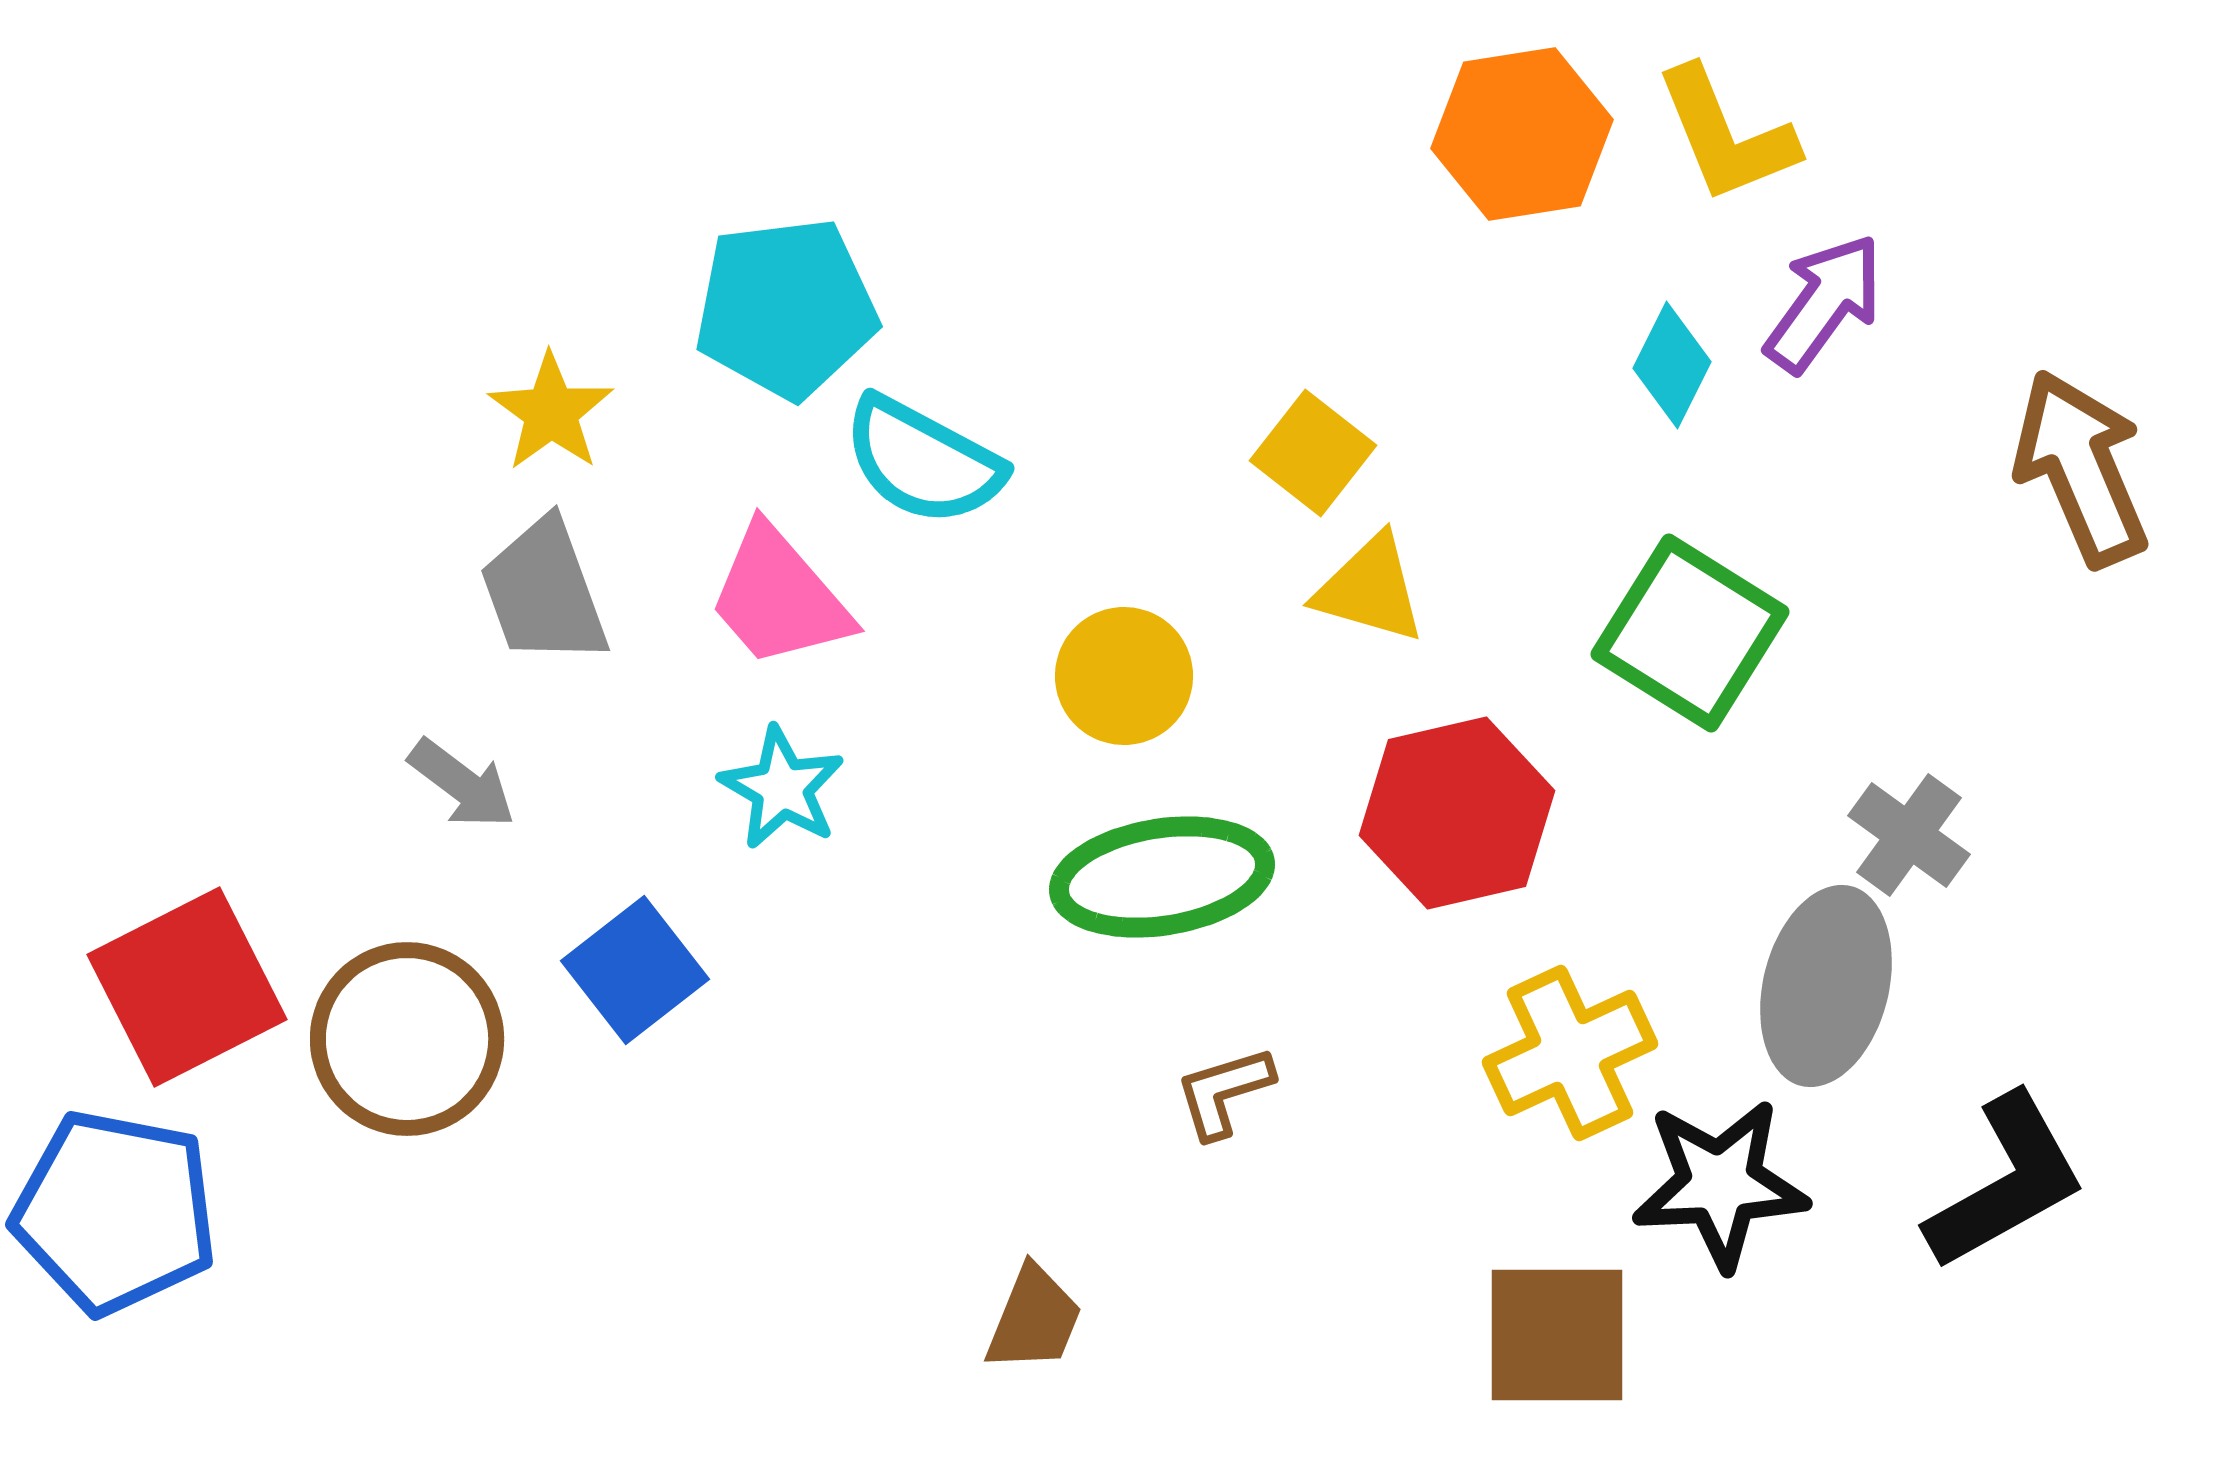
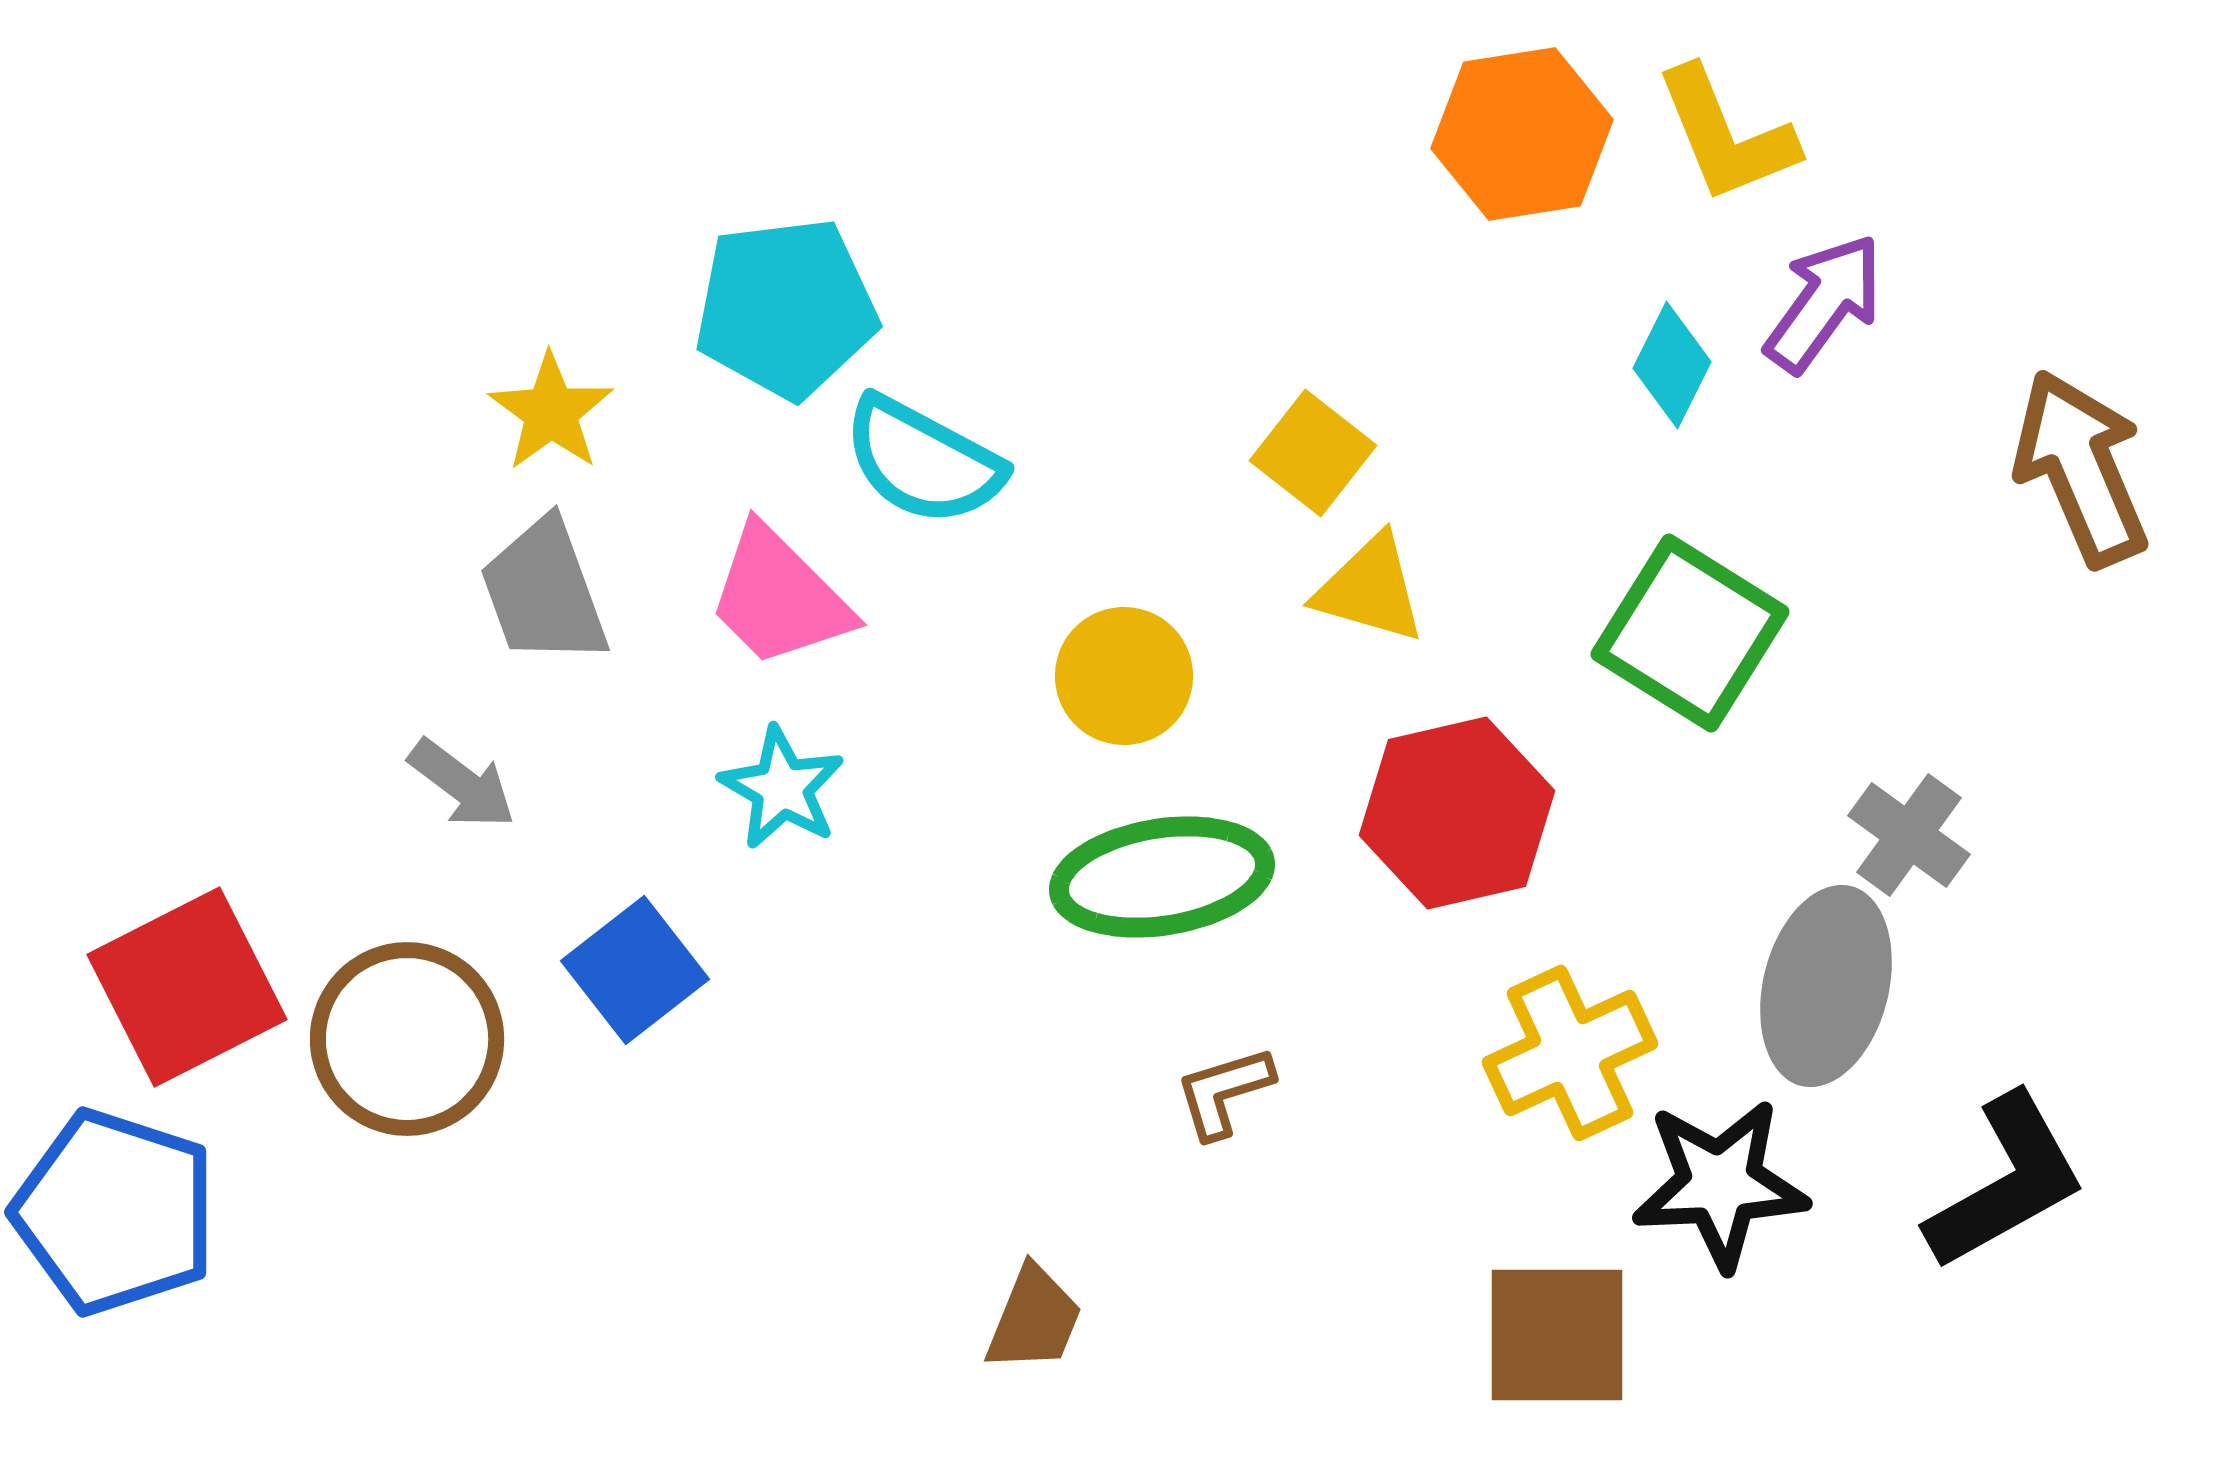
pink trapezoid: rotated 4 degrees counterclockwise
blue pentagon: rotated 7 degrees clockwise
